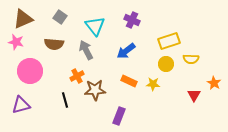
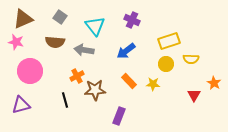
brown semicircle: moved 1 px right, 2 px up
gray arrow: moved 2 px left; rotated 54 degrees counterclockwise
orange rectangle: rotated 21 degrees clockwise
